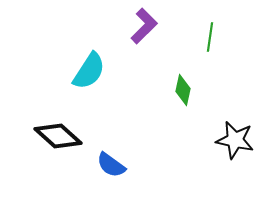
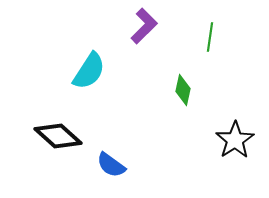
black star: rotated 27 degrees clockwise
